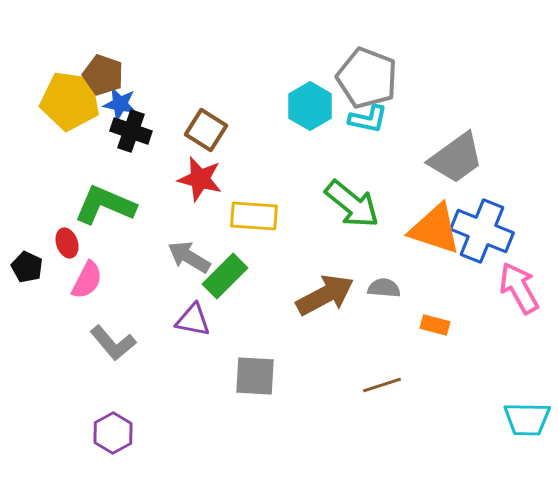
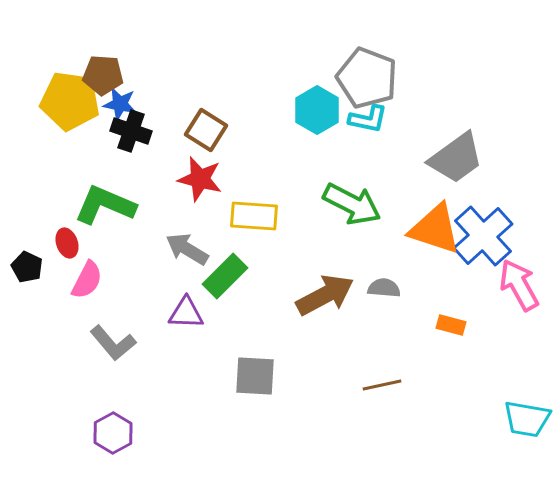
brown pentagon: rotated 15 degrees counterclockwise
cyan hexagon: moved 7 px right, 4 px down
green arrow: rotated 12 degrees counterclockwise
blue cross: moved 1 px right, 5 px down; rotated 26 degrees clockwise
gray arrow: moved 2 px left, 8 px up
pink arrow: moved 3 px up
purple triangle: moved 7 px left, 7 px up; rotated 9 degrees counterclockwise
orange rectangle: moved 16 px right
brown line: rotated 6 degrees clockwise
cyan trapezoid: rotated 9 degrees clockwise
